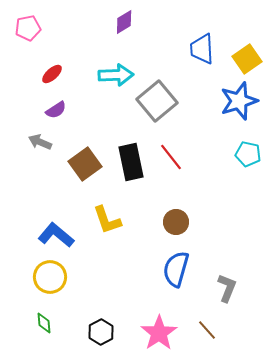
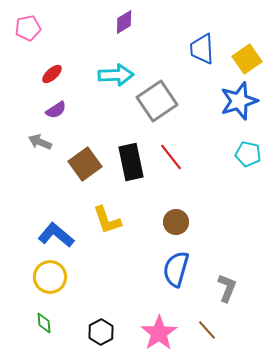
gray square: rotated 6 degrees clockwise
